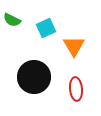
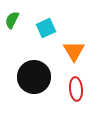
green semicircle: rotated 90 degrees clockwise
orange triangle: moved 5 px down
